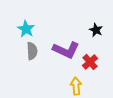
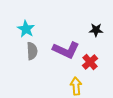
black star: rotated 24 degrees counterclockwise
